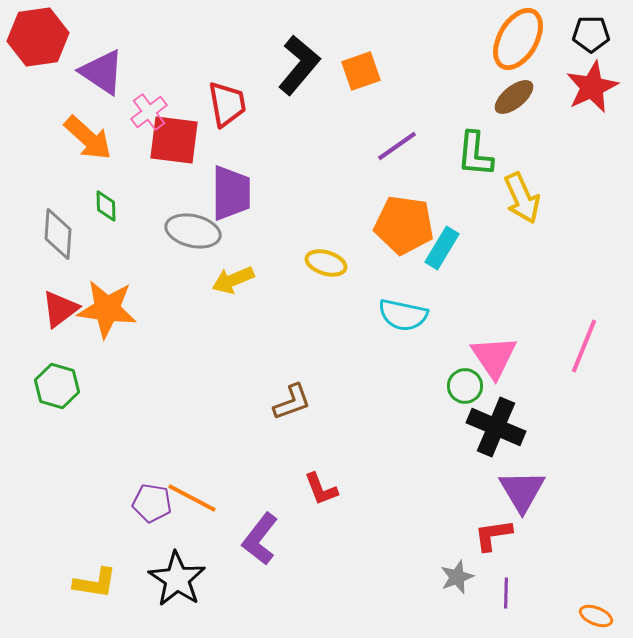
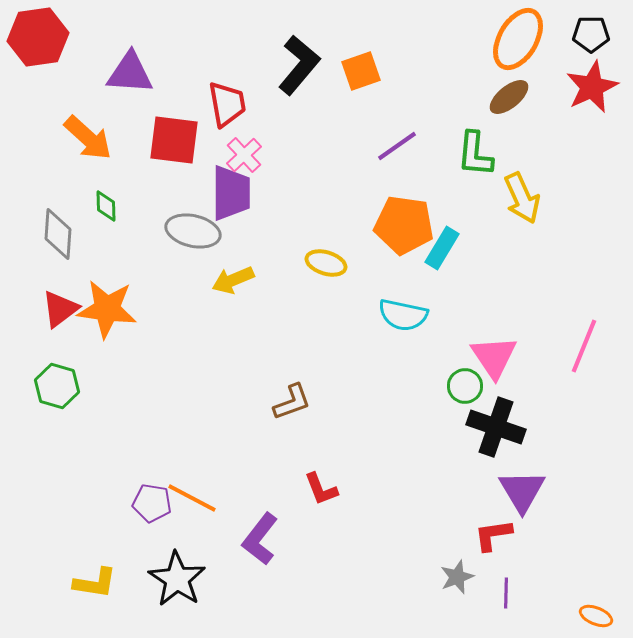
purple triangle at (102, 72): moved 28 px right, 1 px down; rotated 30 degrees counterclockwise
brown ellipse at (514, 97): moved 5 px left
pink cross at (149, 112): moved 95 px right, 43 px down; rotated 6 degrees counterclockwise
black cross at (496, 427): rotated 4 degrees counterclockwise
